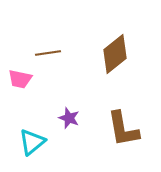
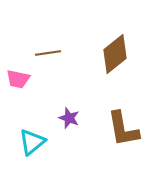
pink trapezoid: moved 2 px left
